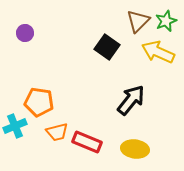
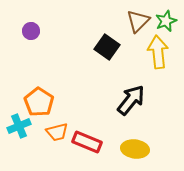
purple circle: moved 6 px right, 2 px up
yellow arrow: rotated 60 degrees clockwise
orange pentagon: rotated 24 degrees clockwise
cyan cross: moved 4 px right
